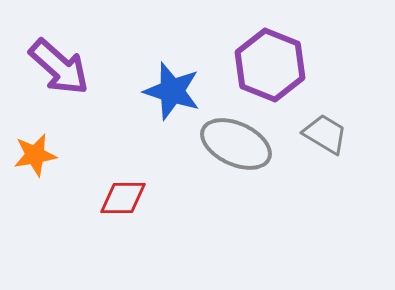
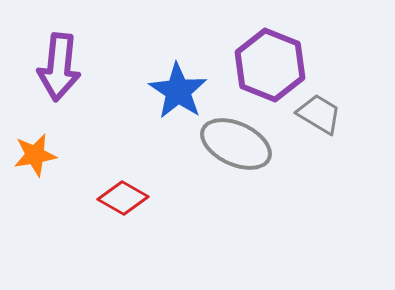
purple arrow: rotated 54 degrees clockwise
blue star: moved 6 px right; rotated 16 degrees clockwise
gray trapezoid: moved 6 px left, 20 px up
red diamond: rotated 30 degrees clockwise
